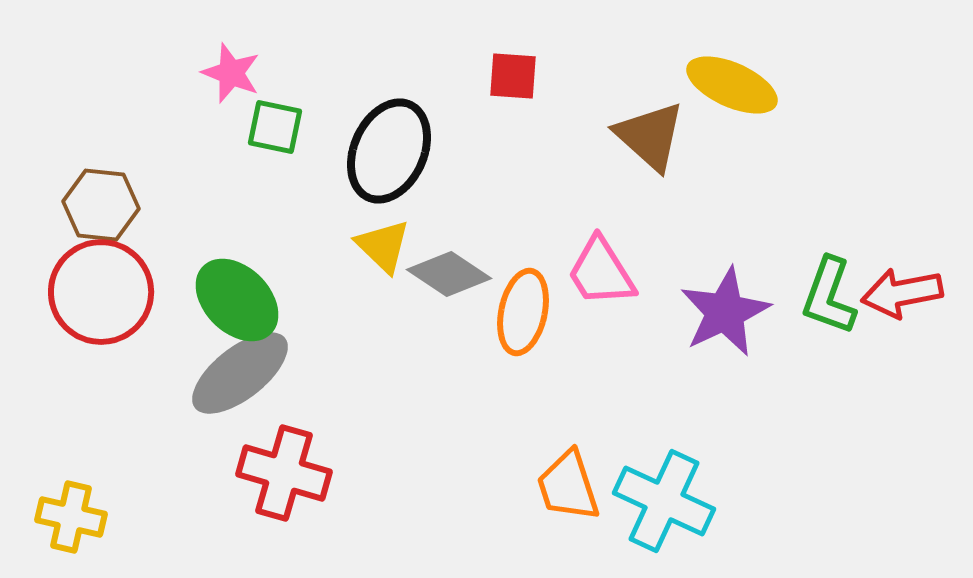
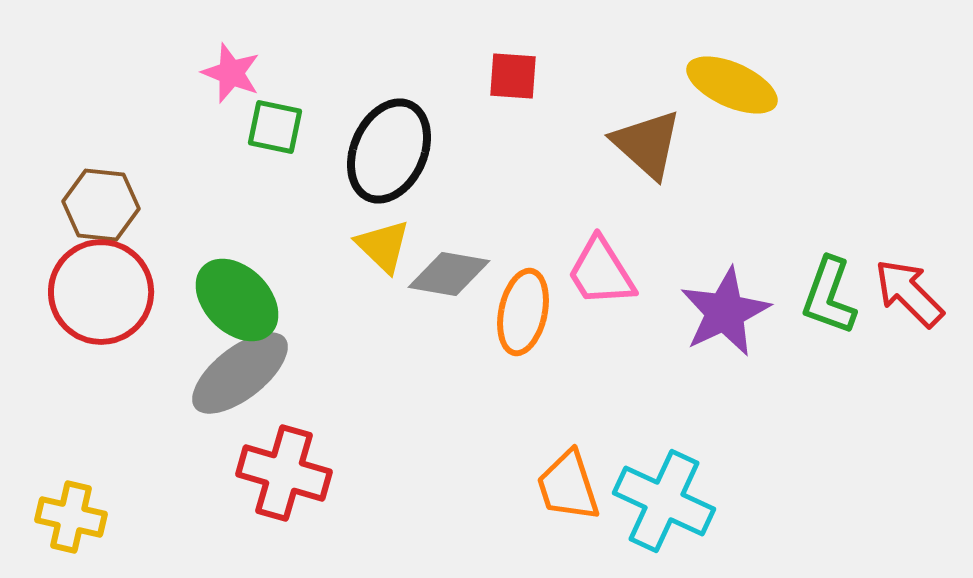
brown triangle: moved 3 px left, 8 px down
gray diamond: rotated 24 degrees counterclockwise
red arrow: moved 7 px right; rotated 56 degrees clockwise
